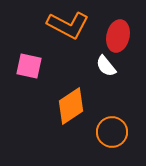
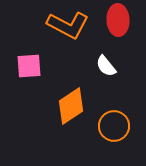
red ellipse: moved 16 px up; rotated 16 degrees counterclockwise
pink square: rotated 16 degrees counterclockwise
orange circle: moved 2 px right, 6 px up
